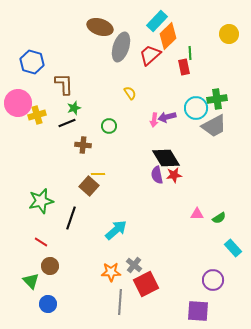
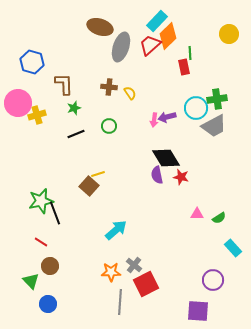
red trapezoid at (150, 55): moved 10 px up
black line at (67, 123): moved 9 px right, 11 px down
brown cross at (83, 145): moved 26 px right, 58 px up
yellow line at (98, 174): rotated 16 degrees counterclockwise
red star at (174, 175): moved 7 px right, 2 px down; rotated 21 degrees clockwise
black line at (71, 218): moved 16 px left, 5 px up; rotated 40 degrees counterclockwise
